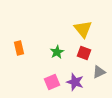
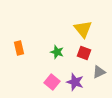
green star: rotated 24 degrees counterclockwise
pink square: rotated 28 degrees counterclockwise
